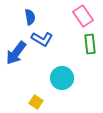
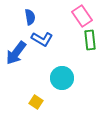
pink rectangle: moved 1 px left
green rectangle: moved 4 px up
